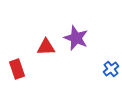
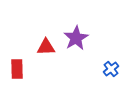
purple star: rotated 20 degrees clockwise
red rectangle: rotated 18 degrees clockwise
